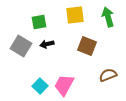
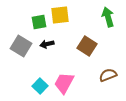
yellow square: moved 15 px left
brown square: rotated 12 degrees clockwise
pink trapezoid: moved 2 px up
